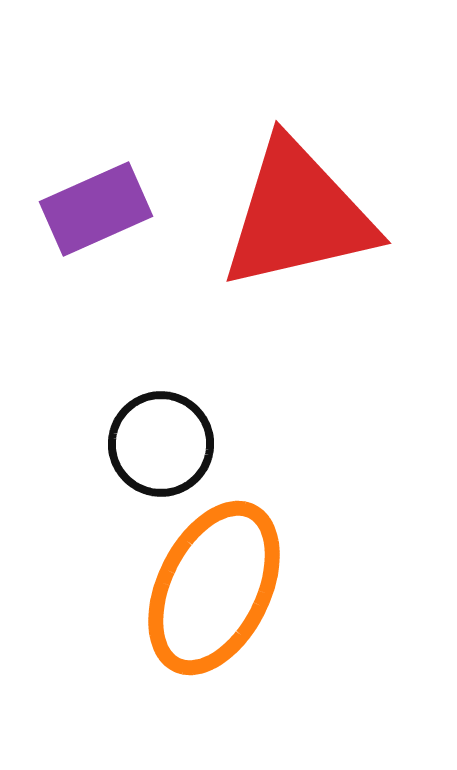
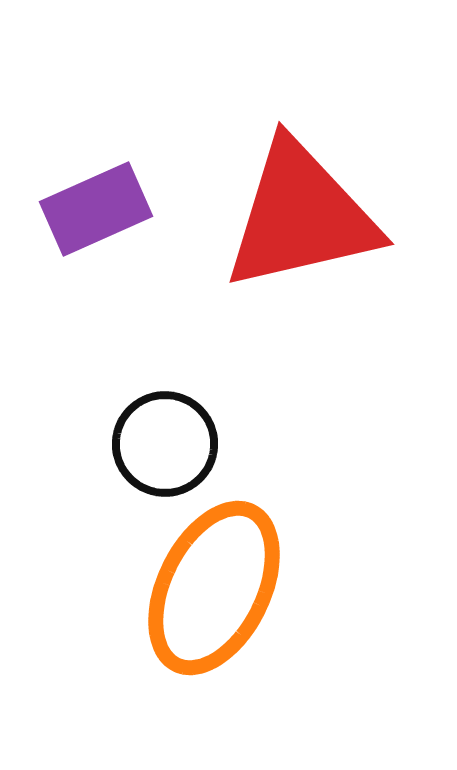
red triangle: moved 3 px right, 1 px down
black circle: moved 4 px right
